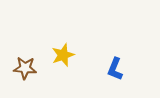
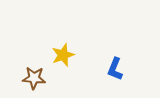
brown star: moved 9 px right, 10 px down
